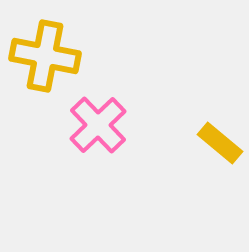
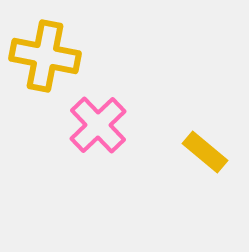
yellow rectangle: moved 15 px left, 9 px down
